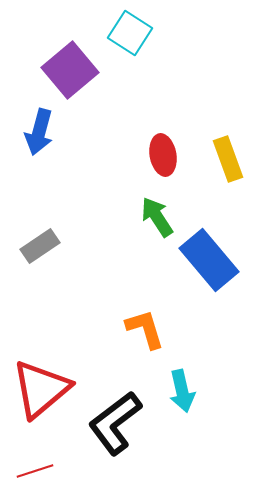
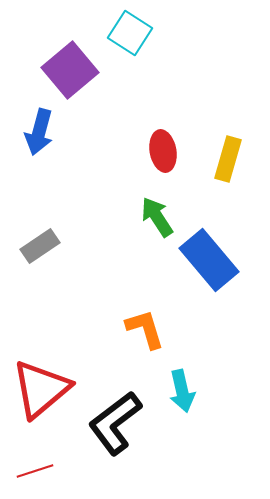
red ellipse: moved 4 px up
yellow rectangle: rotated 36 degrees clockwise
